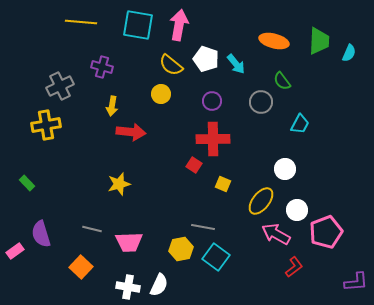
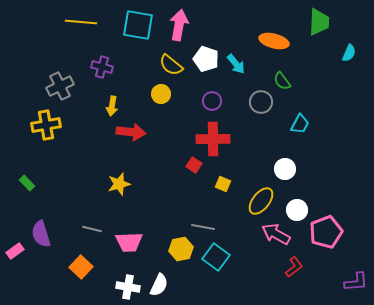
green trapezoid at (319, 41): moved 19 px up
